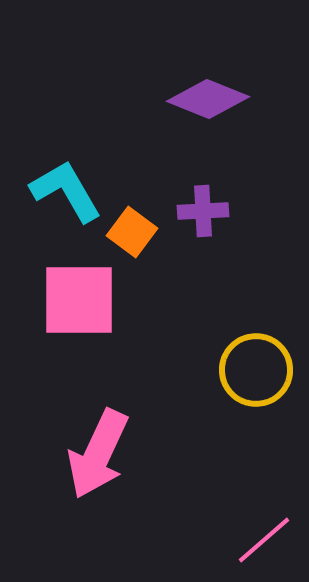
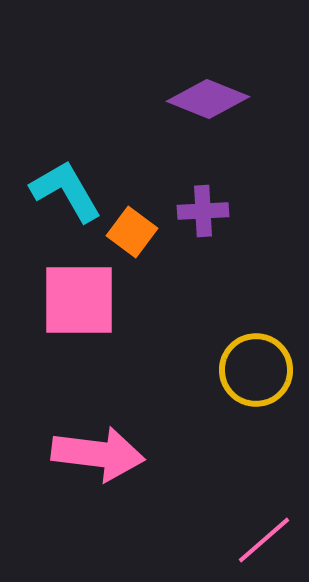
pink arrow: rotated 108 degrees counterclockwise
